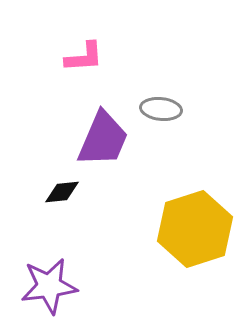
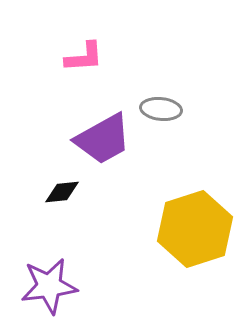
purple trapezoid: rotated 38 degrees clockwise
